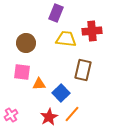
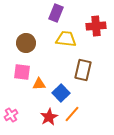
red cross: moved 4 px right, 5 px up
